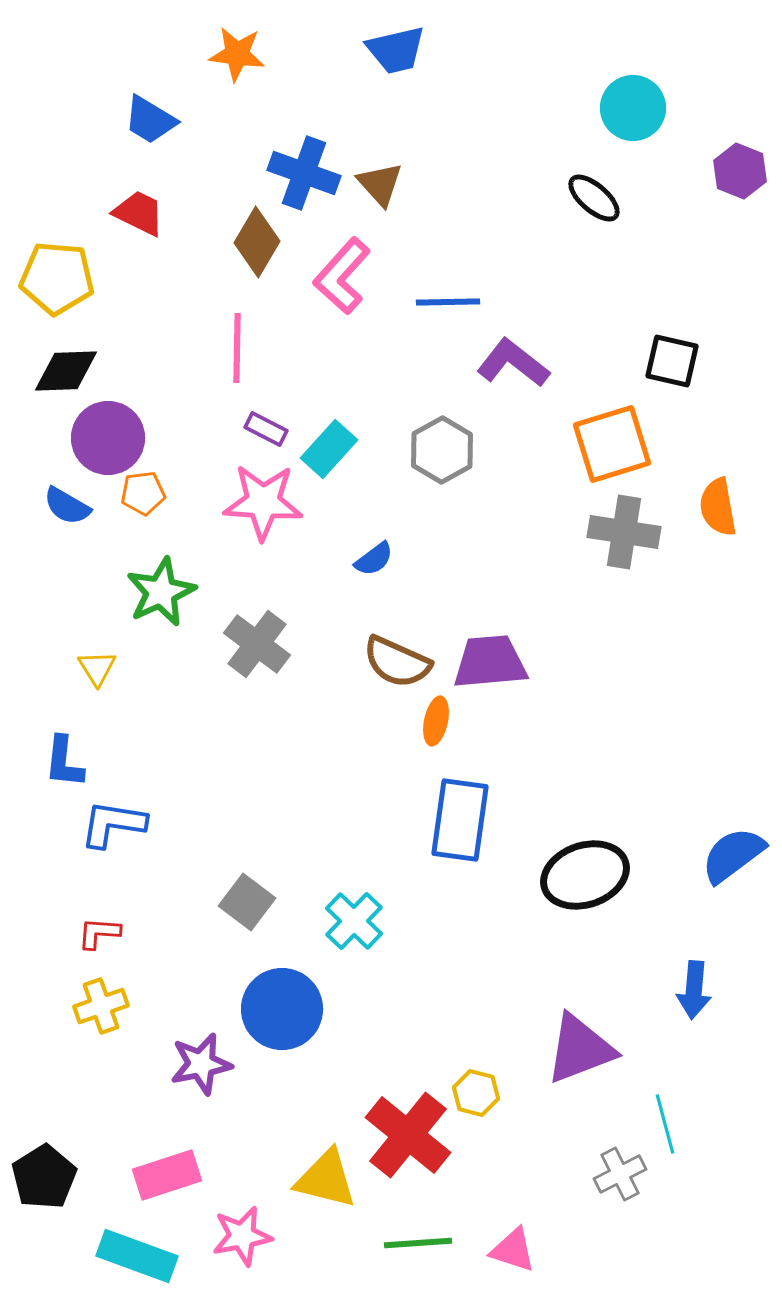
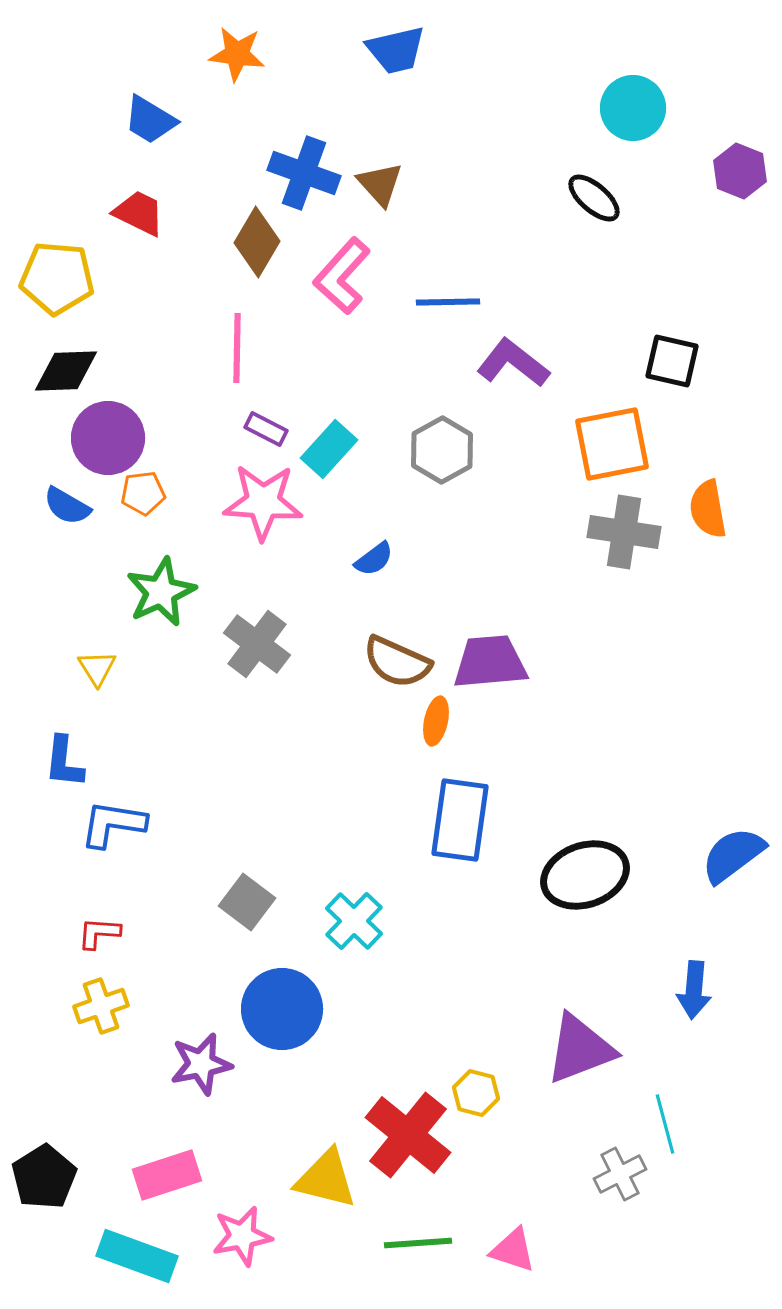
orange square at (612, 444): rotated 6 degrees clockwise
orange semicircle at (718, 507): moved 10 px left, 2 px down
